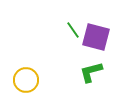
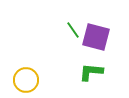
green L-shape: rotated 20 degrees clockwise
